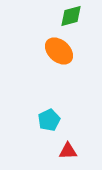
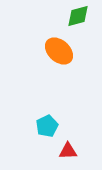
green diamond: moved 7 px right
cyan pentagon: moved 2 px left, 6 px down
